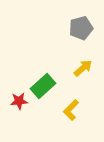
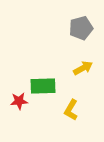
yellow arrow: rotated 12 degrees clockwise
green rectangle: rotated 40 degrees clockwise
yellow L-shape: rotated 15 degrees counterclockwise
